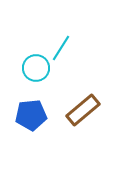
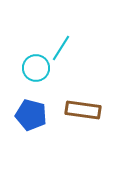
brown rectangle: rotated 48 degrees clockwise
blue pentagon: rotated 20 degrees clockwise
